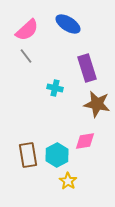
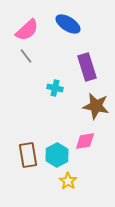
purple rectangle: moved 1 px up
brown star: moved 1 px left, 2 px down
